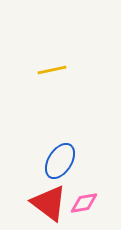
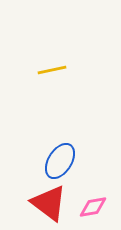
pink diamond: moved 9 px right, 4 px down
